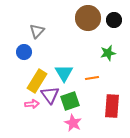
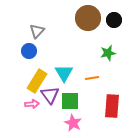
blue circle: moved 5 px right, 1 px up
green square: rotated 18 degrees clockwise
